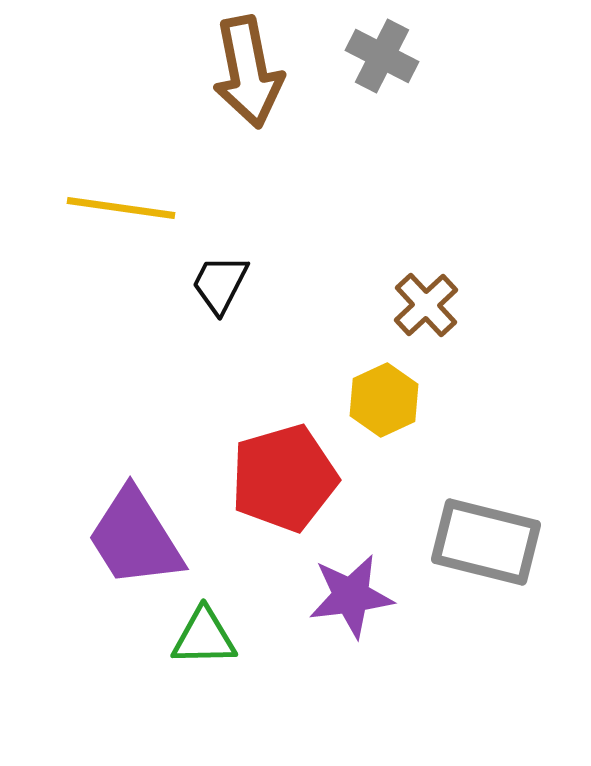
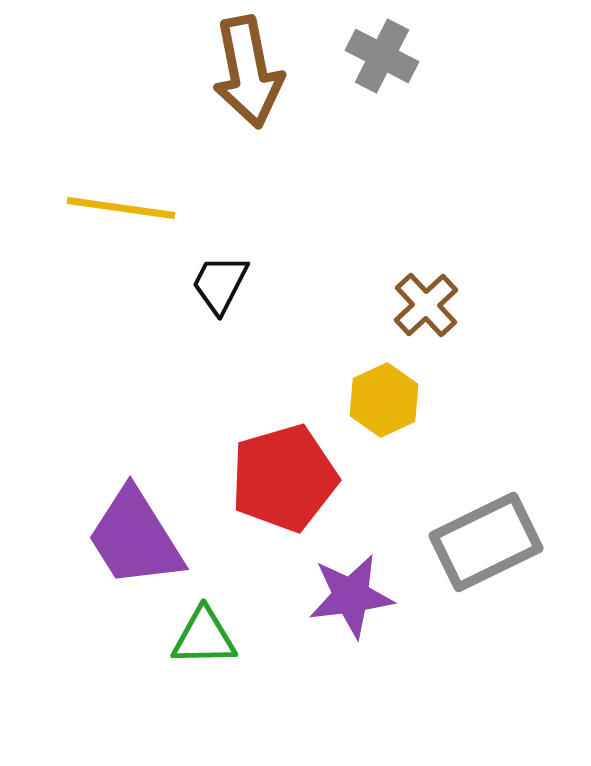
gray rectangle: rotated 40 degrees counterclockwise
